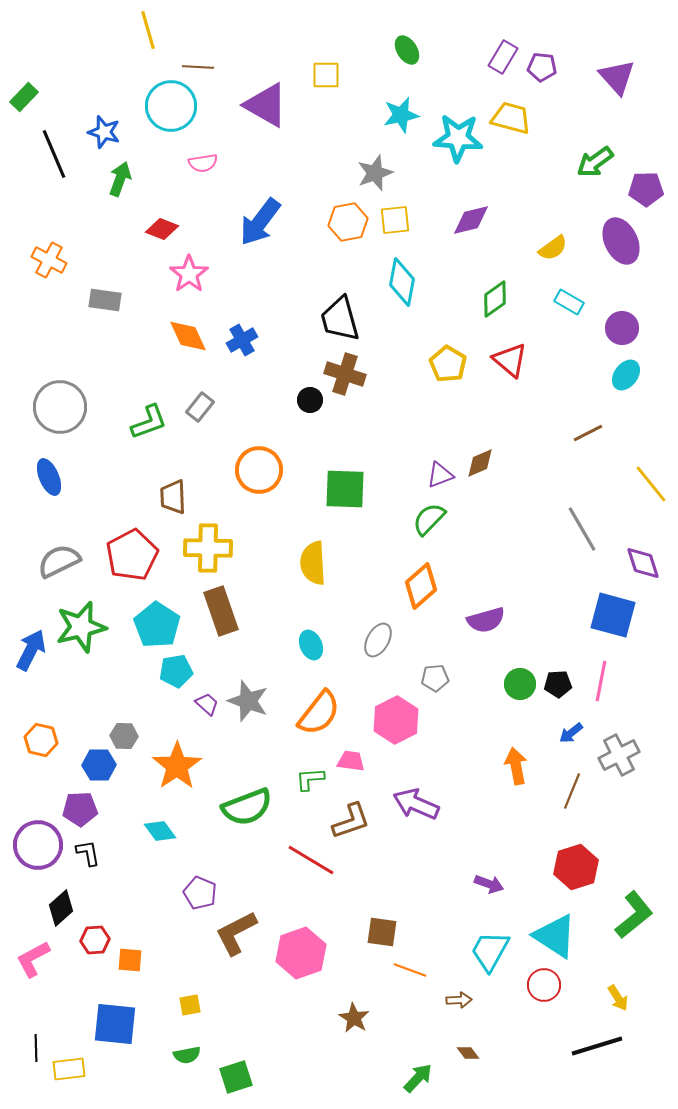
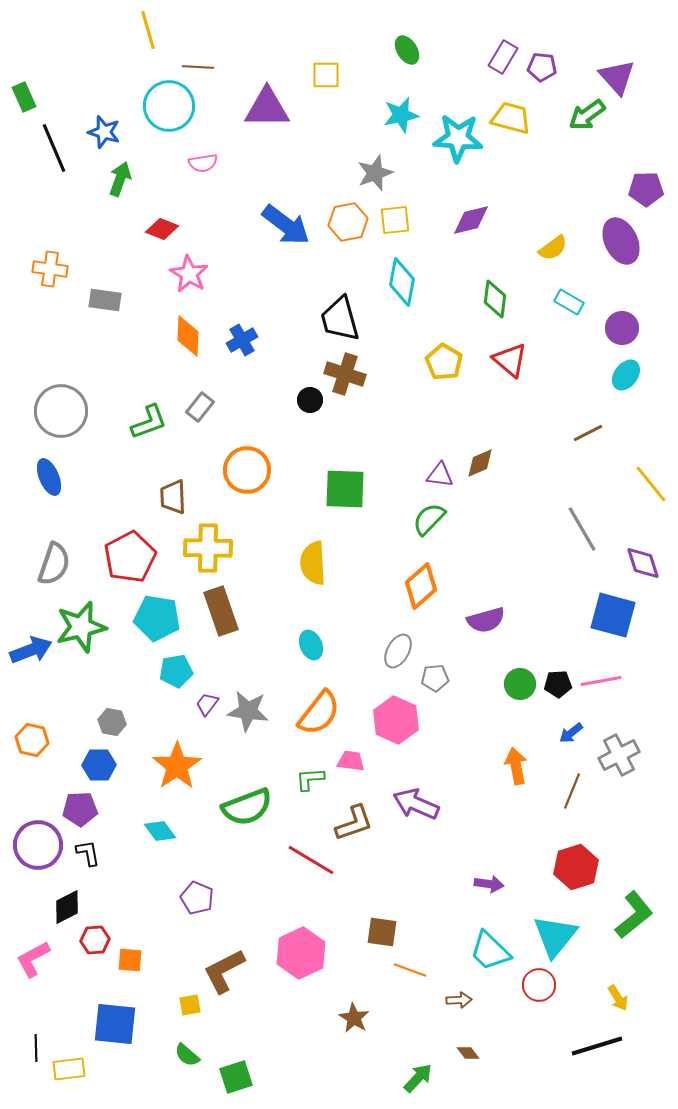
green rectangle at (24, 97): rotated 68 degrees counterclockwise
purple triangle at (266, 105): moved 1 px right, 3 px down; rotated 30 degrees counterclockwise
cyan circle at (171, 106): moved 2 px left
black line at (54, 154): moved 6 px up
green arrow at (595, 162): moved 8 px left, 47 px up
blue arrow at (260, 222): moved 26 px right, 3 px down; rotated 90 degrees counterclockwise
orange cross at (49, 260): moved 1 px right, 9 px down; rotated 20 degrees counterclockwise
pink star at (189, 274): rotated 6 degrees counterclockwise
green diamond at (495, 299): rotated 48 degrees counterclockwise
orange diamond at (188, 336): rotated 27 degrees clockwise
yellow pentagon at (448, 364): moved 4 px left, 2 px up
gray circle at (60, 407): moved 1 px right, 4 px down
orange circle at (259, 470): moved 12 px left
purple triangle at (440, 475): rotated 28 degrees clockwise
red pentagon at (132, 555): moved 2 px left, 2 px down
gray semicircle at (59, 561): moved 5 px left, 3 px down; rotated 135 degrees clockwise
cyan pentagon at (157, 625): moved 7 px up; rotated 24 degrees counterclockwise
gray ellipse at (378, 640): moved 20 px right, 11 px down
blue arrow at (31, 650): rotated 42 degrees clockwise
pink line at (601, 681): rotated 69 degrees clockwise
gray star at (248, 701): moved 10 px down; rotated 12 degrees counterclockwise
purple trapezoid at (207, 704): rotated 95 degrees counterclockwise
pink hexagon at (396, 720): rotated 9 degrees counterclockwise
gray hexagon at (124, 736): moved 12 px left, 14 px up; rotated 8 degrees clockwise
orange hexagon at (41, 740): moved 9 px left
brown L-shape at (351, 821): moved 3 px right, 2 px down
purple arrow at (489, 884): rotated 12 degrees counterclockwise
purple pentagon at (200, 893): moved 3 px left, 5 px down
black diamond at (61, 908): moved 6 px right, 1 px up; rotated 15 degrees clockwise
brown L-shape at (236, 933): moved 12 px left, 38 px down
cyan triangle at (555, 936): rotated 36 degrees clockwise
cyan trapezoid at (490, 951): rotated 75 degrees counterclockwise
pink hexagon at (301, 953): rotated 6 degrees counterclockwise
red circle at (544, 985): moved 5 px left
green semicircle at (187, 1055): rotated 52 degrees clockwise
